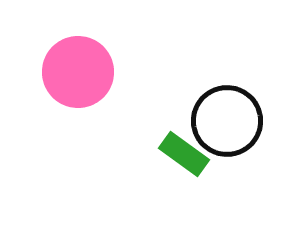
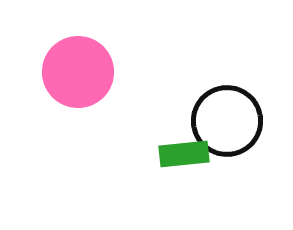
green rectangle: rotated 42 degrees counterclockwise
